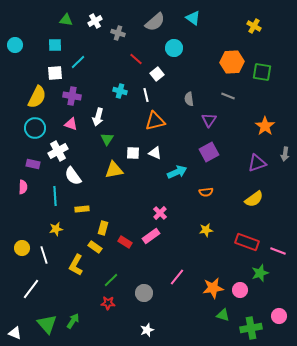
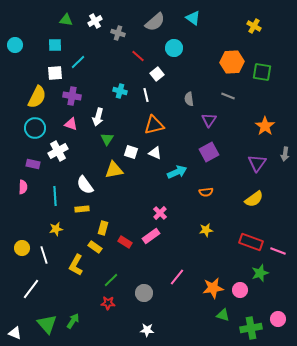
red line at (136, 59): moved 2 px right, 3 px up
orange triangle at (155, 121): moved 1 px left, 4 px down
white square at (133, 153): moved 2 px left, 1 px up; rotated 16 degrees clockwise
purple triangle at (257, 163): rotated 36 degrees counterclockwise
white semicircle at (73, 176): moved 12 px right, 9 px down
red rectangle at (247, 242): moved 4 px right
pink circle at (279, 316): moved 1 px left, 3 px down
white star at (147, 330): rotated 24 degrees clockwise
